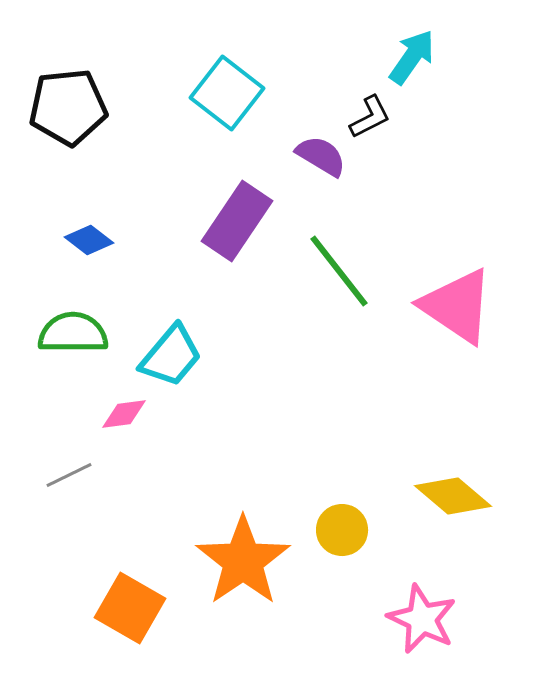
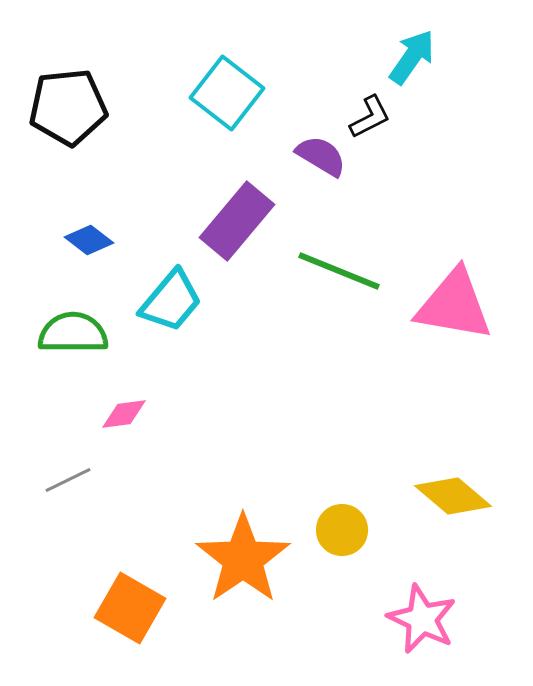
purple rectangle: rotated 6 degrees clockwise
green line: rotated 30 degrees counterclockwise
pink triangle: moved 3 px left, 1 px up; rotated 24 degrees counterclockwise
cyan trapezoid: moved 55 px up
gray line: moved 1 px left, 5 px down
orange star: moved 2 px up
